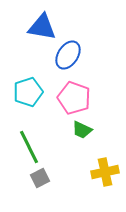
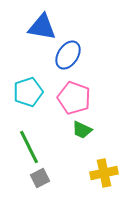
yellow cross: moved 1 px left, 1 px down
